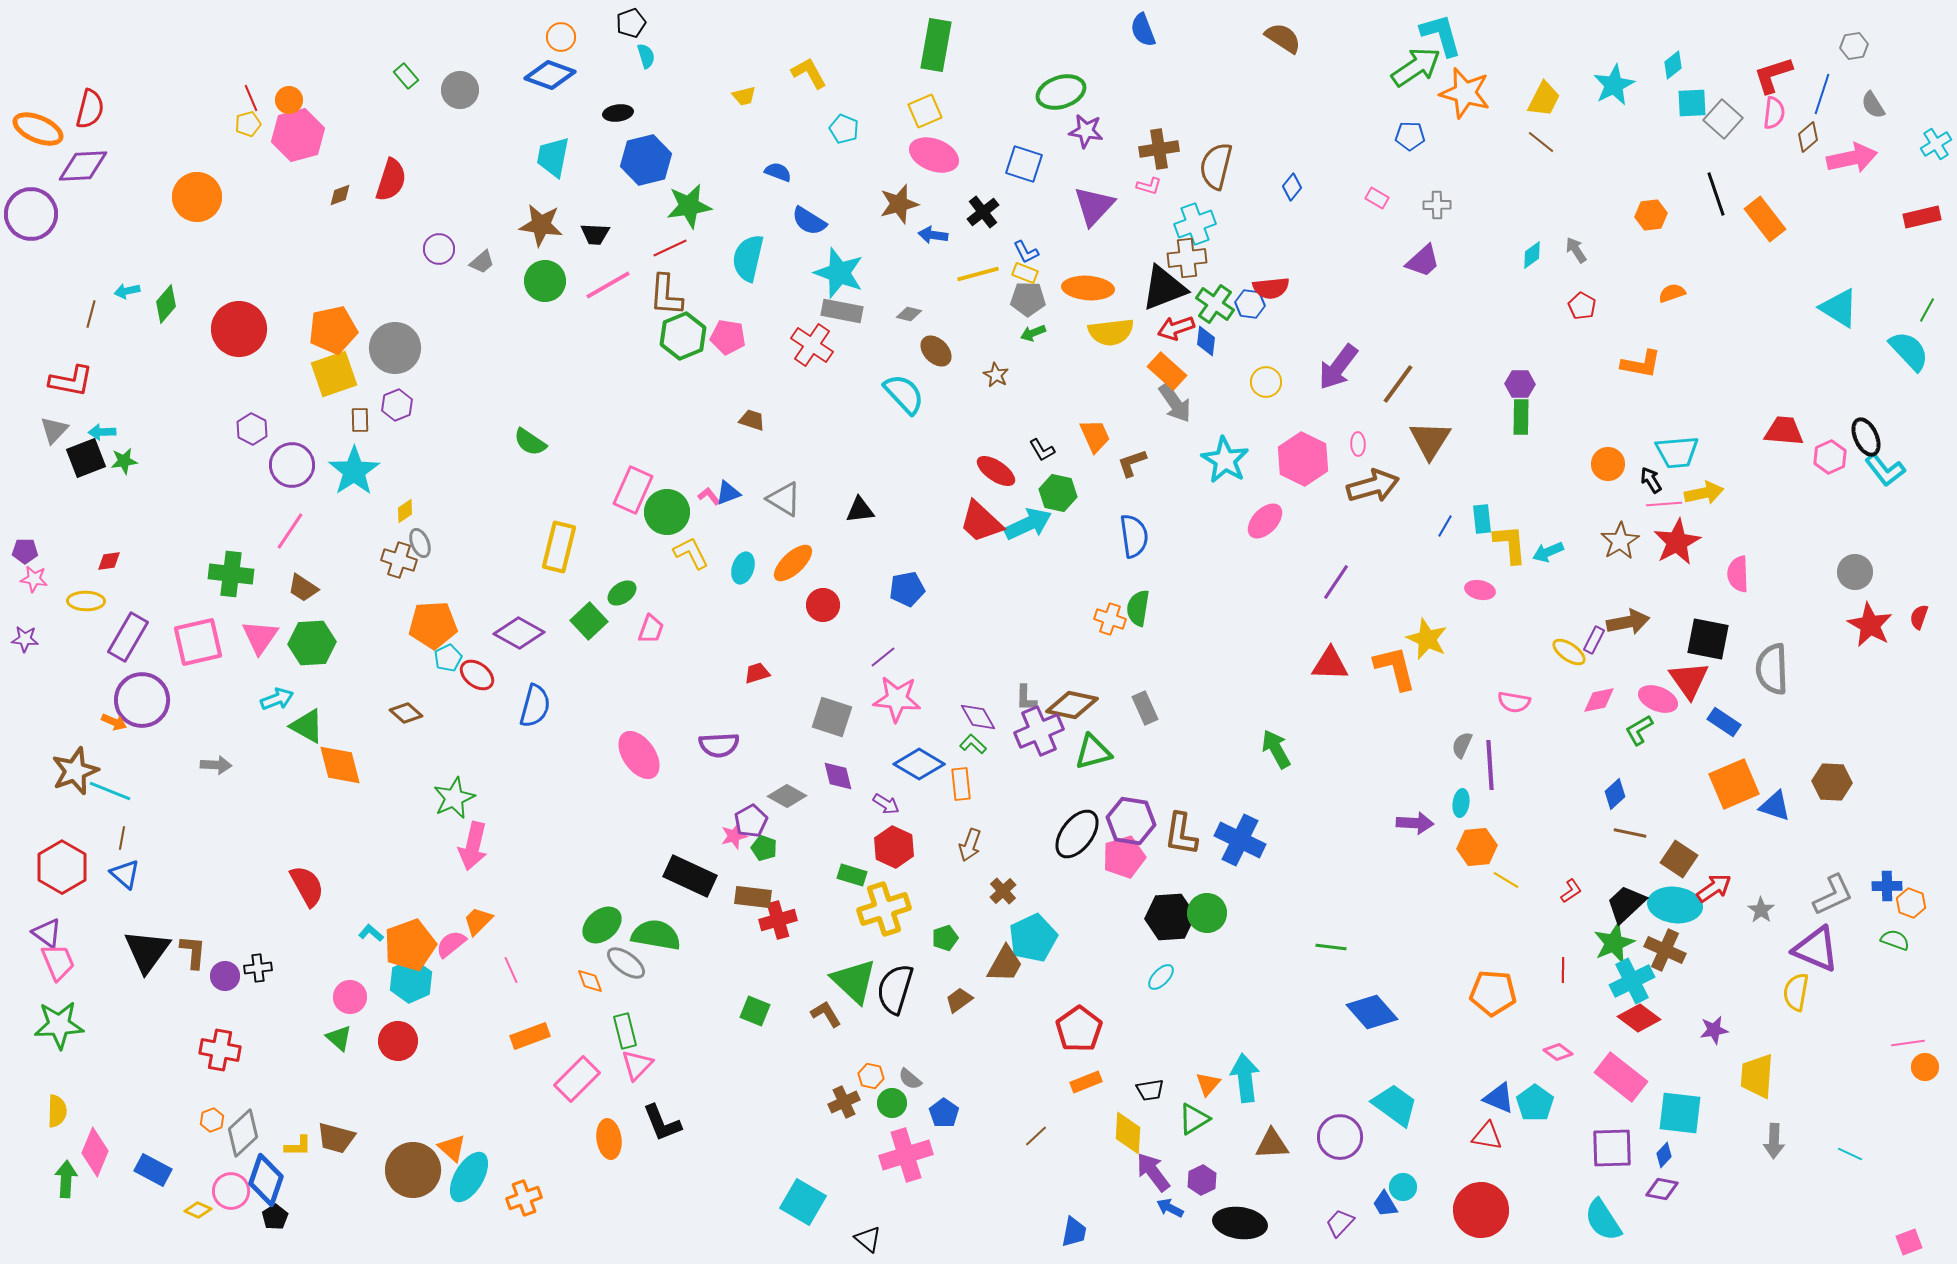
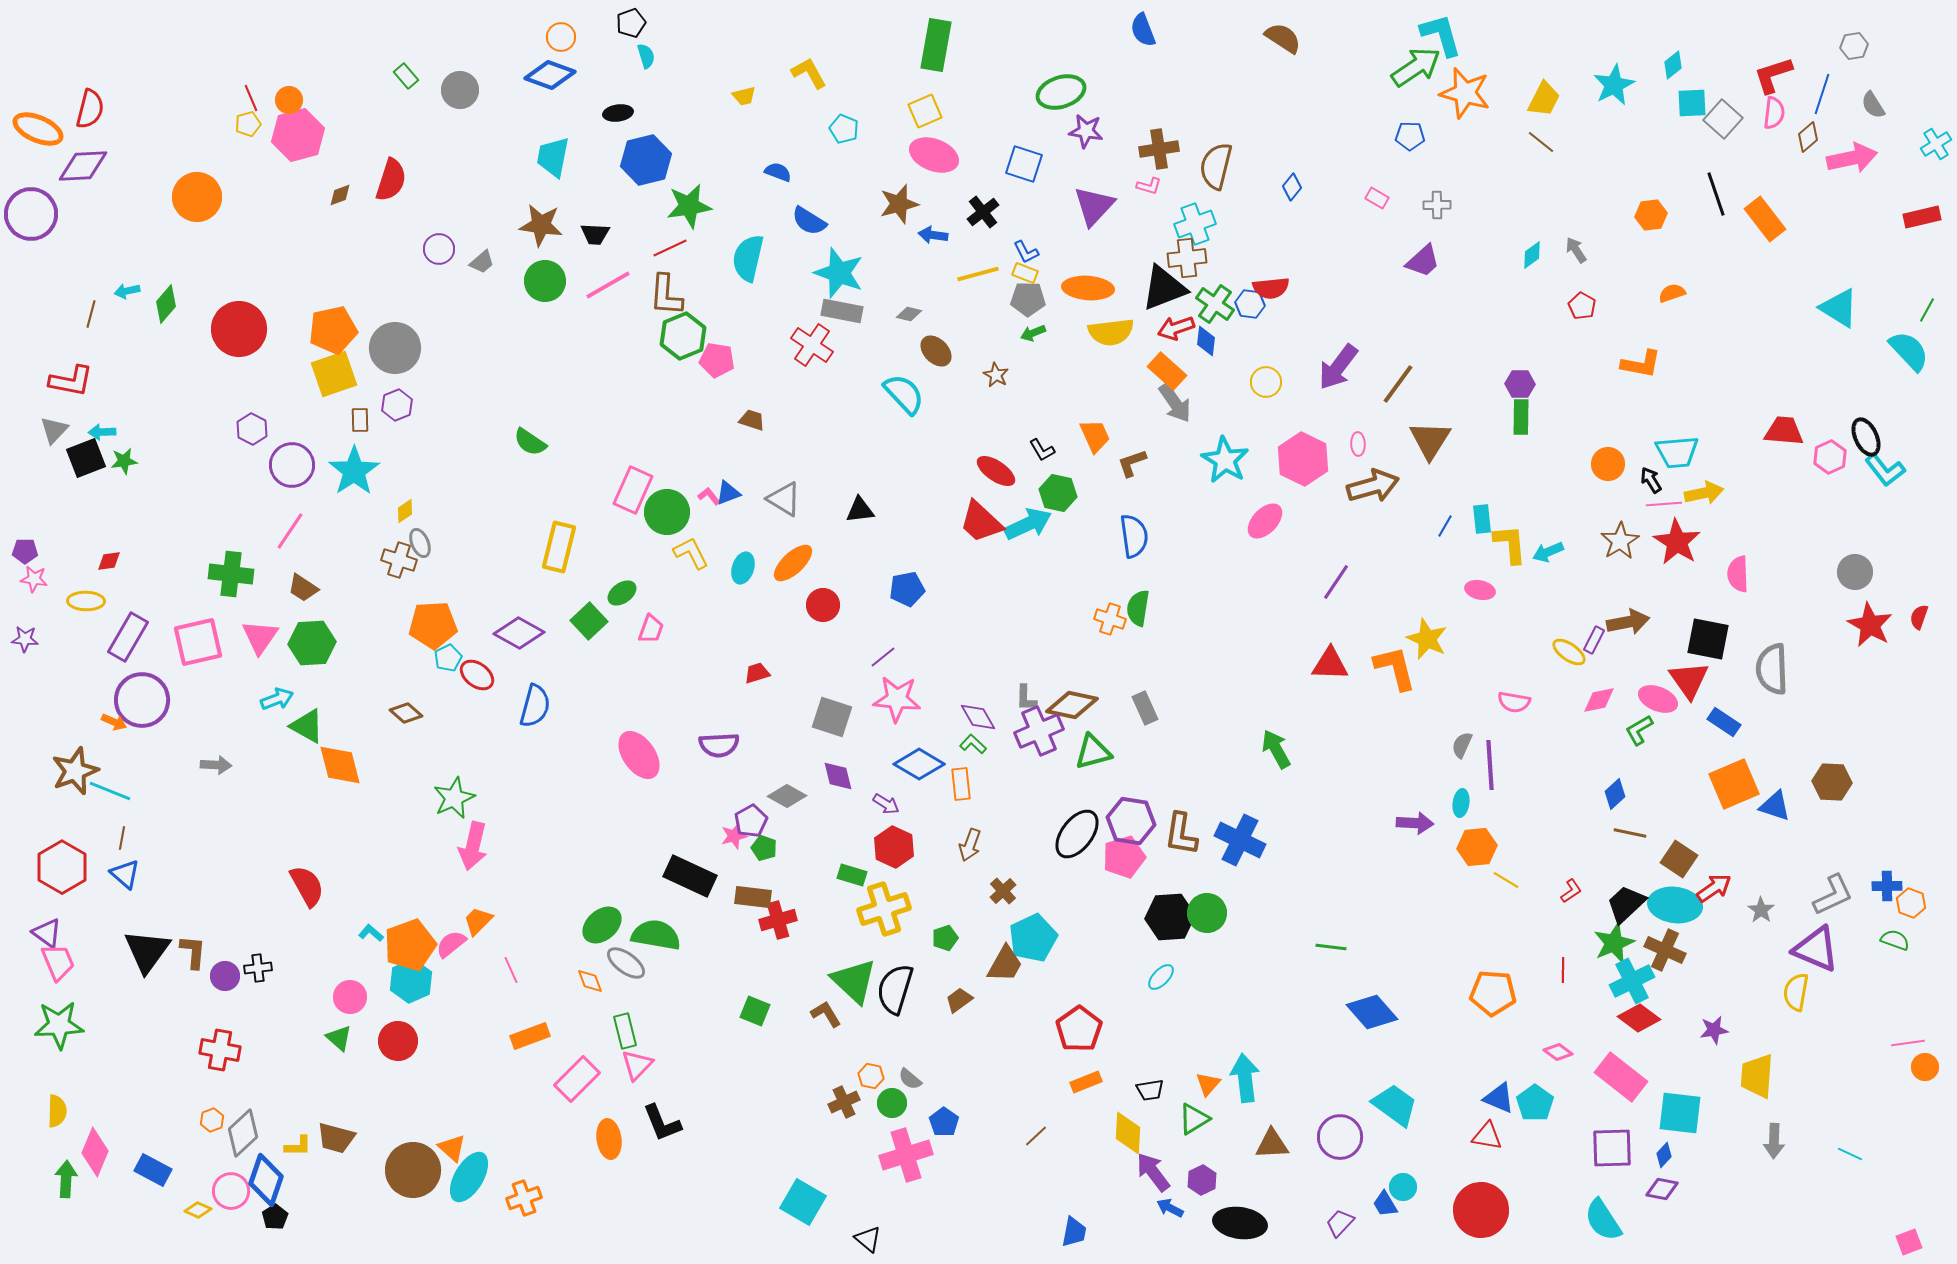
pink pentagon at (728, 337): moved 11 px left, 23 px down
red star at (1677, 542): rotated 12 degrees counterclockwise
blue pentagon at (944, 1113): moved 9 px down
